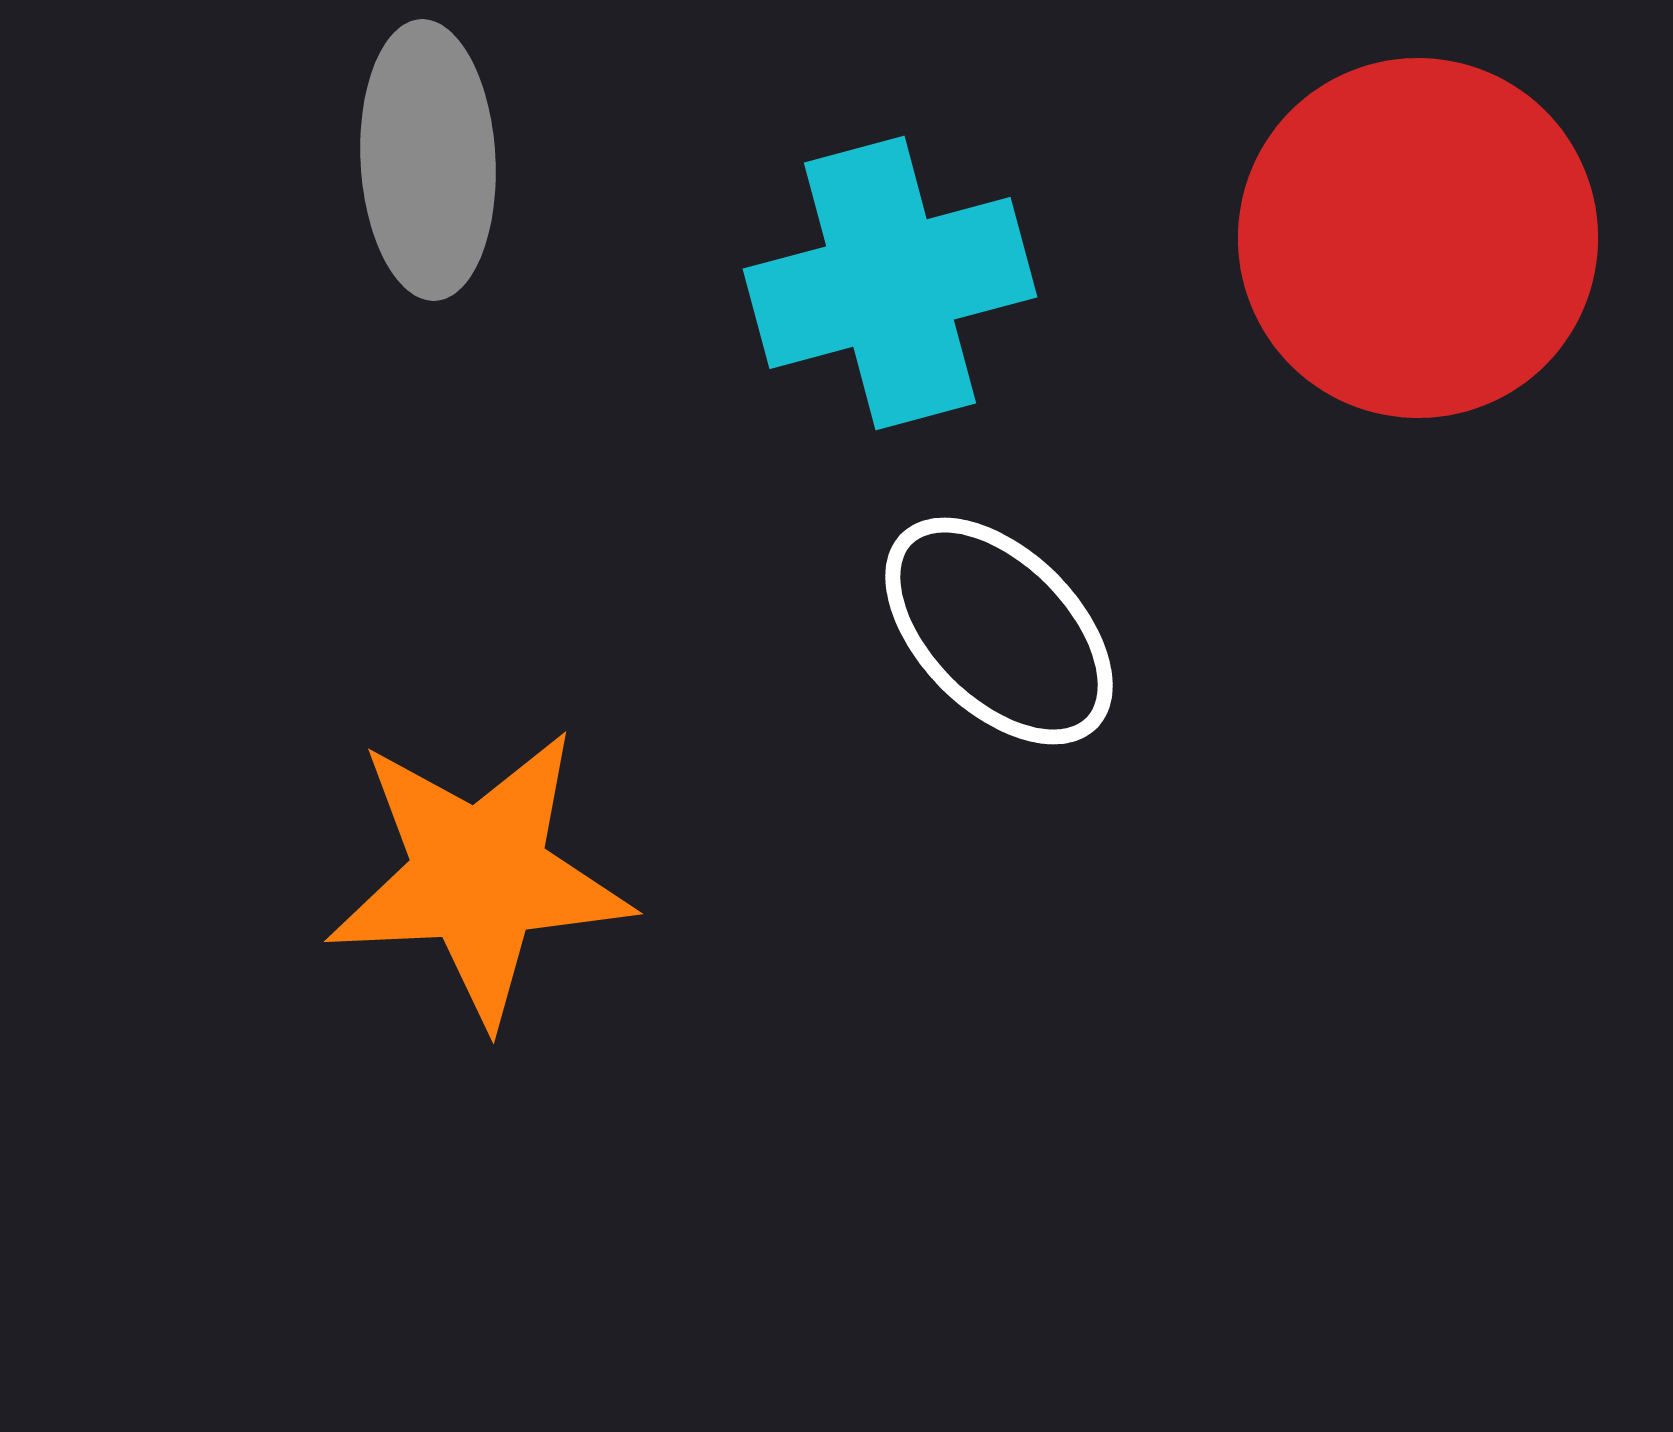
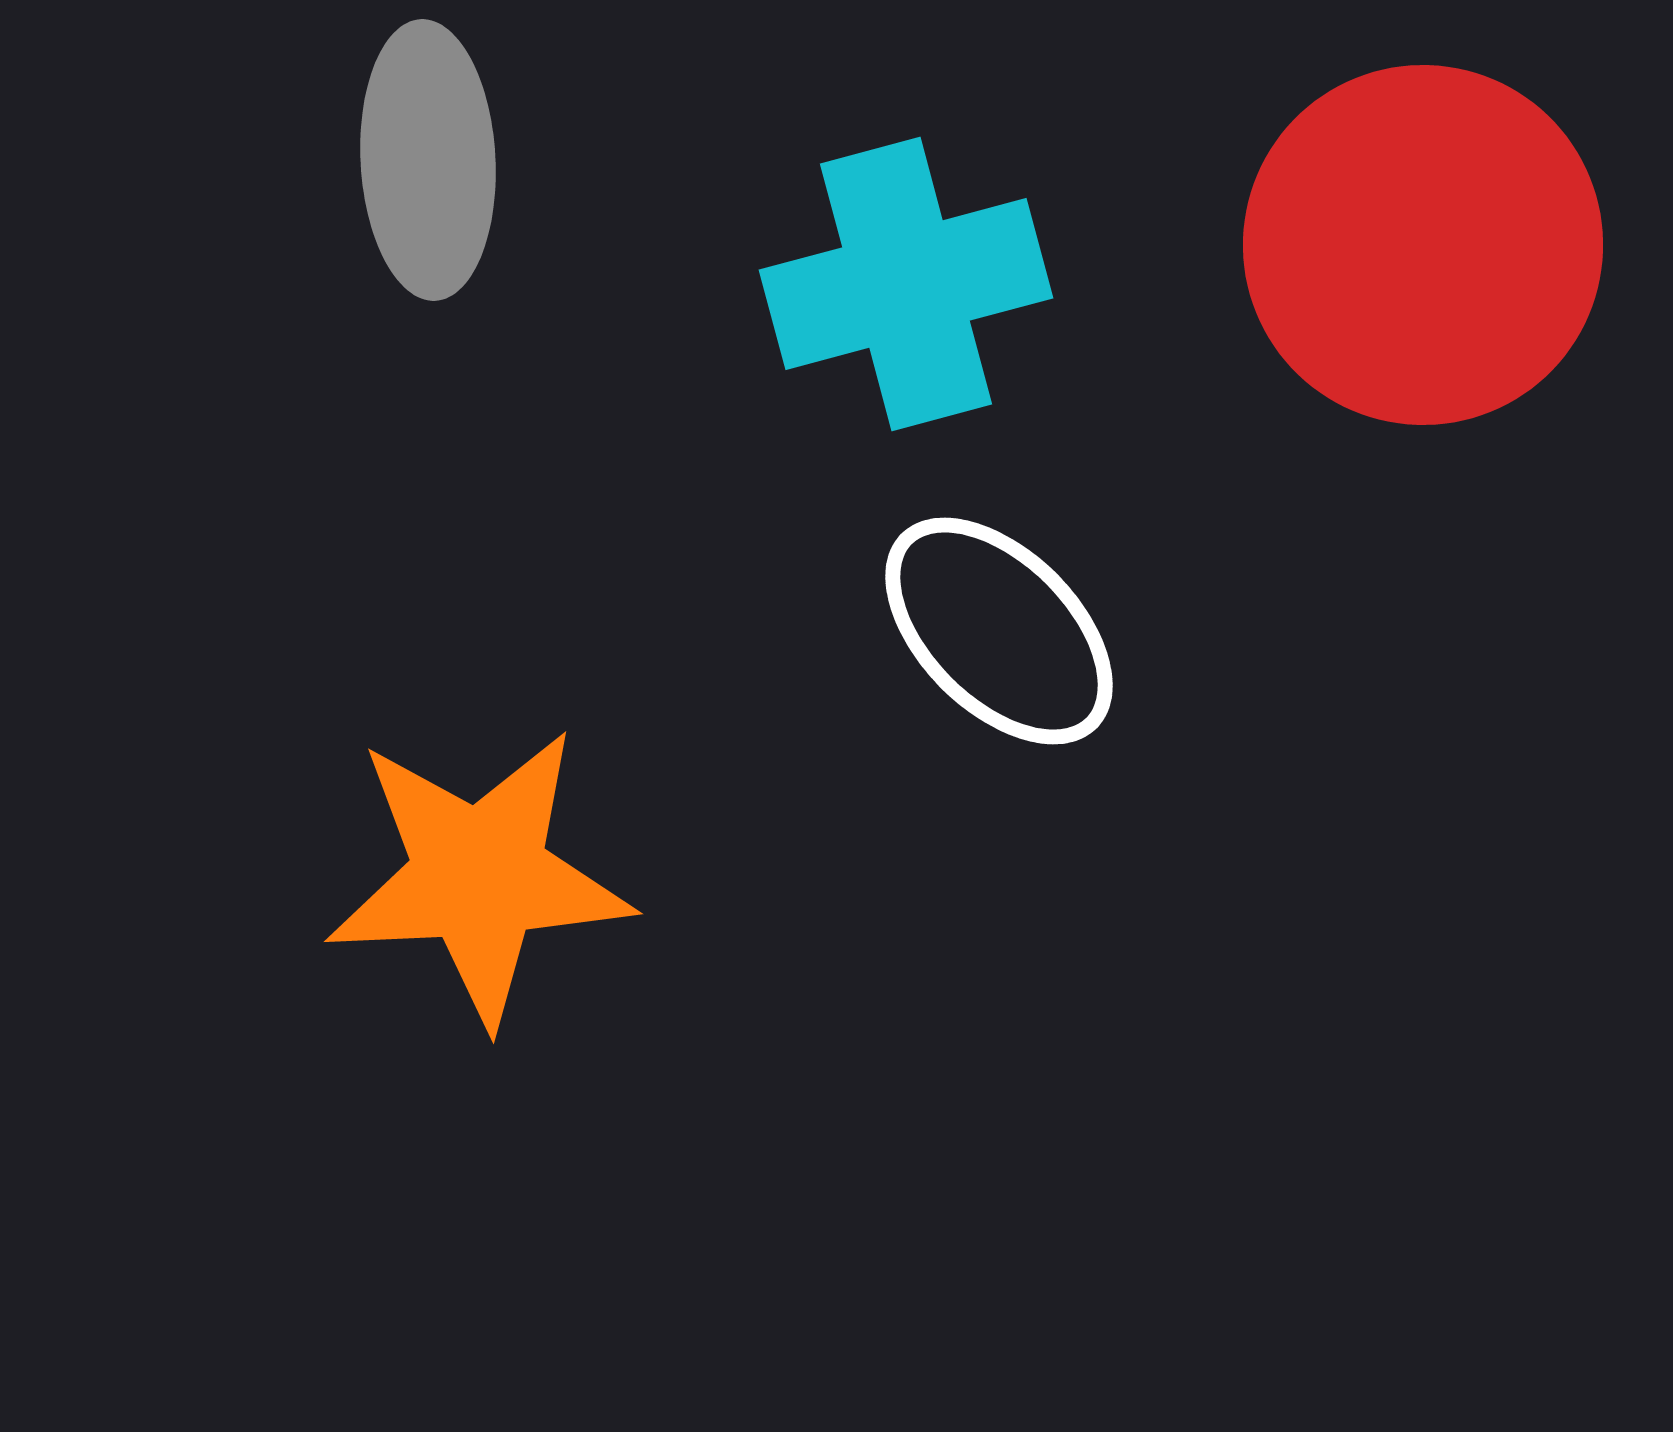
red circle: moved 5 px right, 7 px down
cyan cross: moved 16 px right, 1 px down
